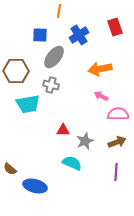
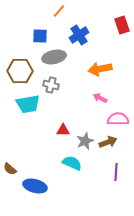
orange line: rotated 32 degrees clockwise
red rectangle: moved 7 px right, 2 px up
blue square: moved 1 px down
gray ellipse: rotated 40 degrees clockwise
brown hexagon: moved 4 px right
pink arrow: moved 1 px left, 2 px down
pink semicircle: moved 5 px down
brown arrow: moved 9 px left
